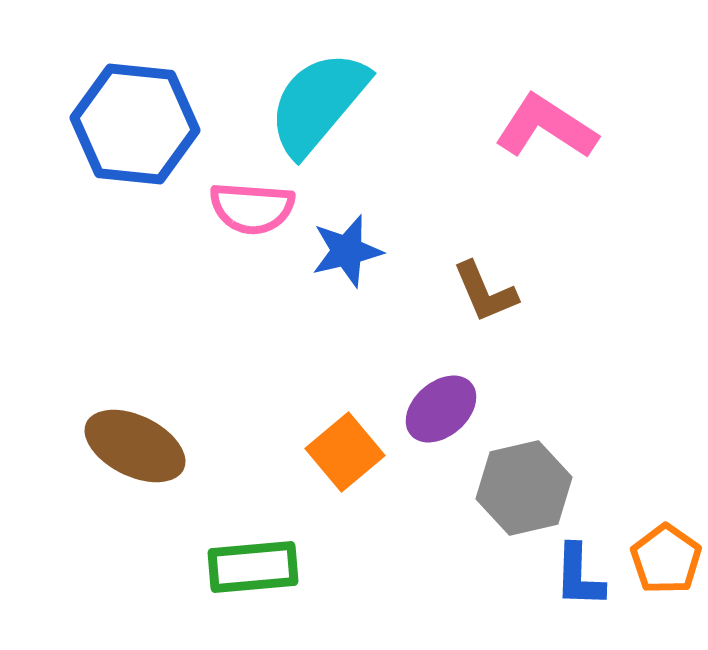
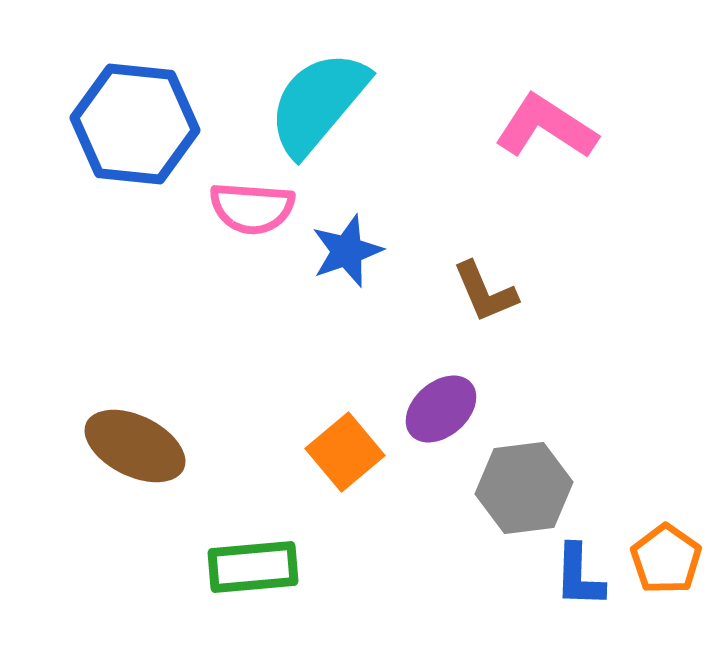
blue star: rotated 6 degrees counterclockwise
gray hexagon: rotated 6 degrees clockwise
